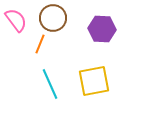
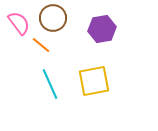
pink semicircle: moved 3 px right, 3 px down
purple hexagon: rotated 12 degrees counterclockwise
orange line: moved 1 px right, 1 px down; rotated 72 degrees counterclockwise
